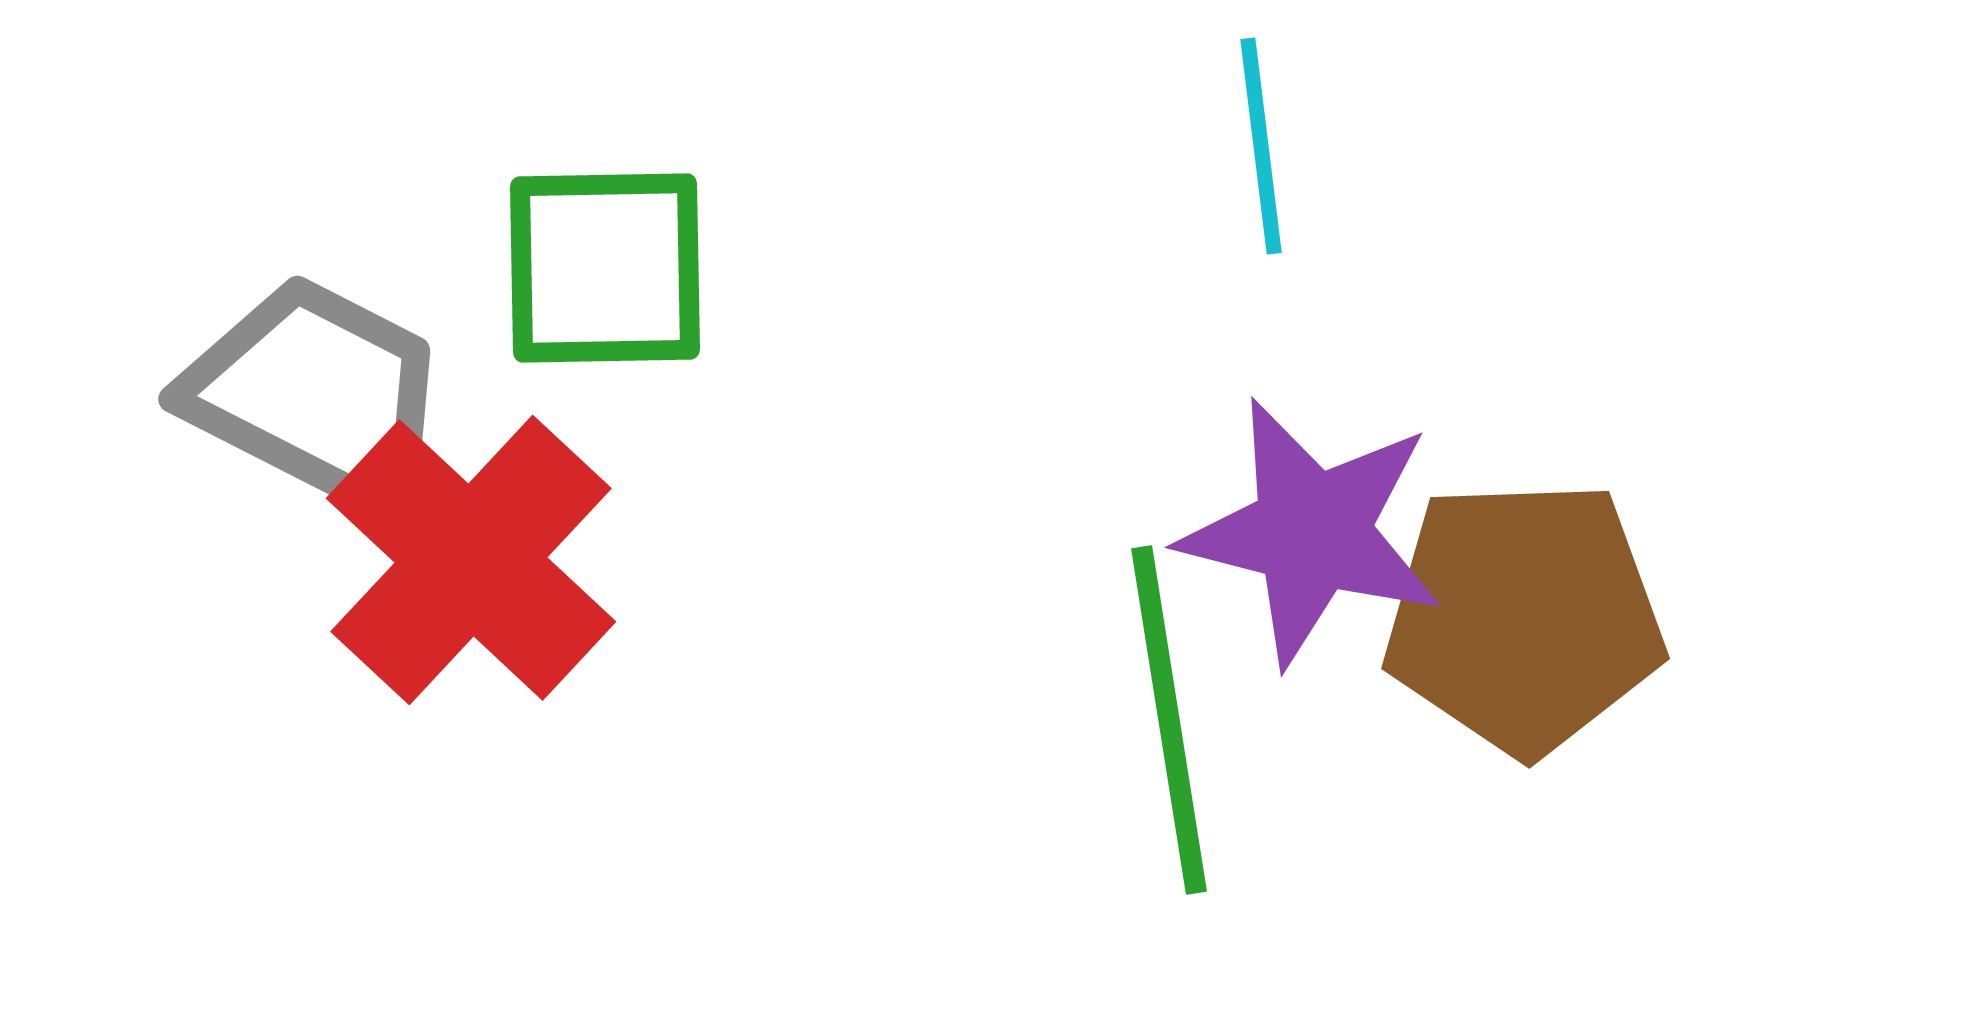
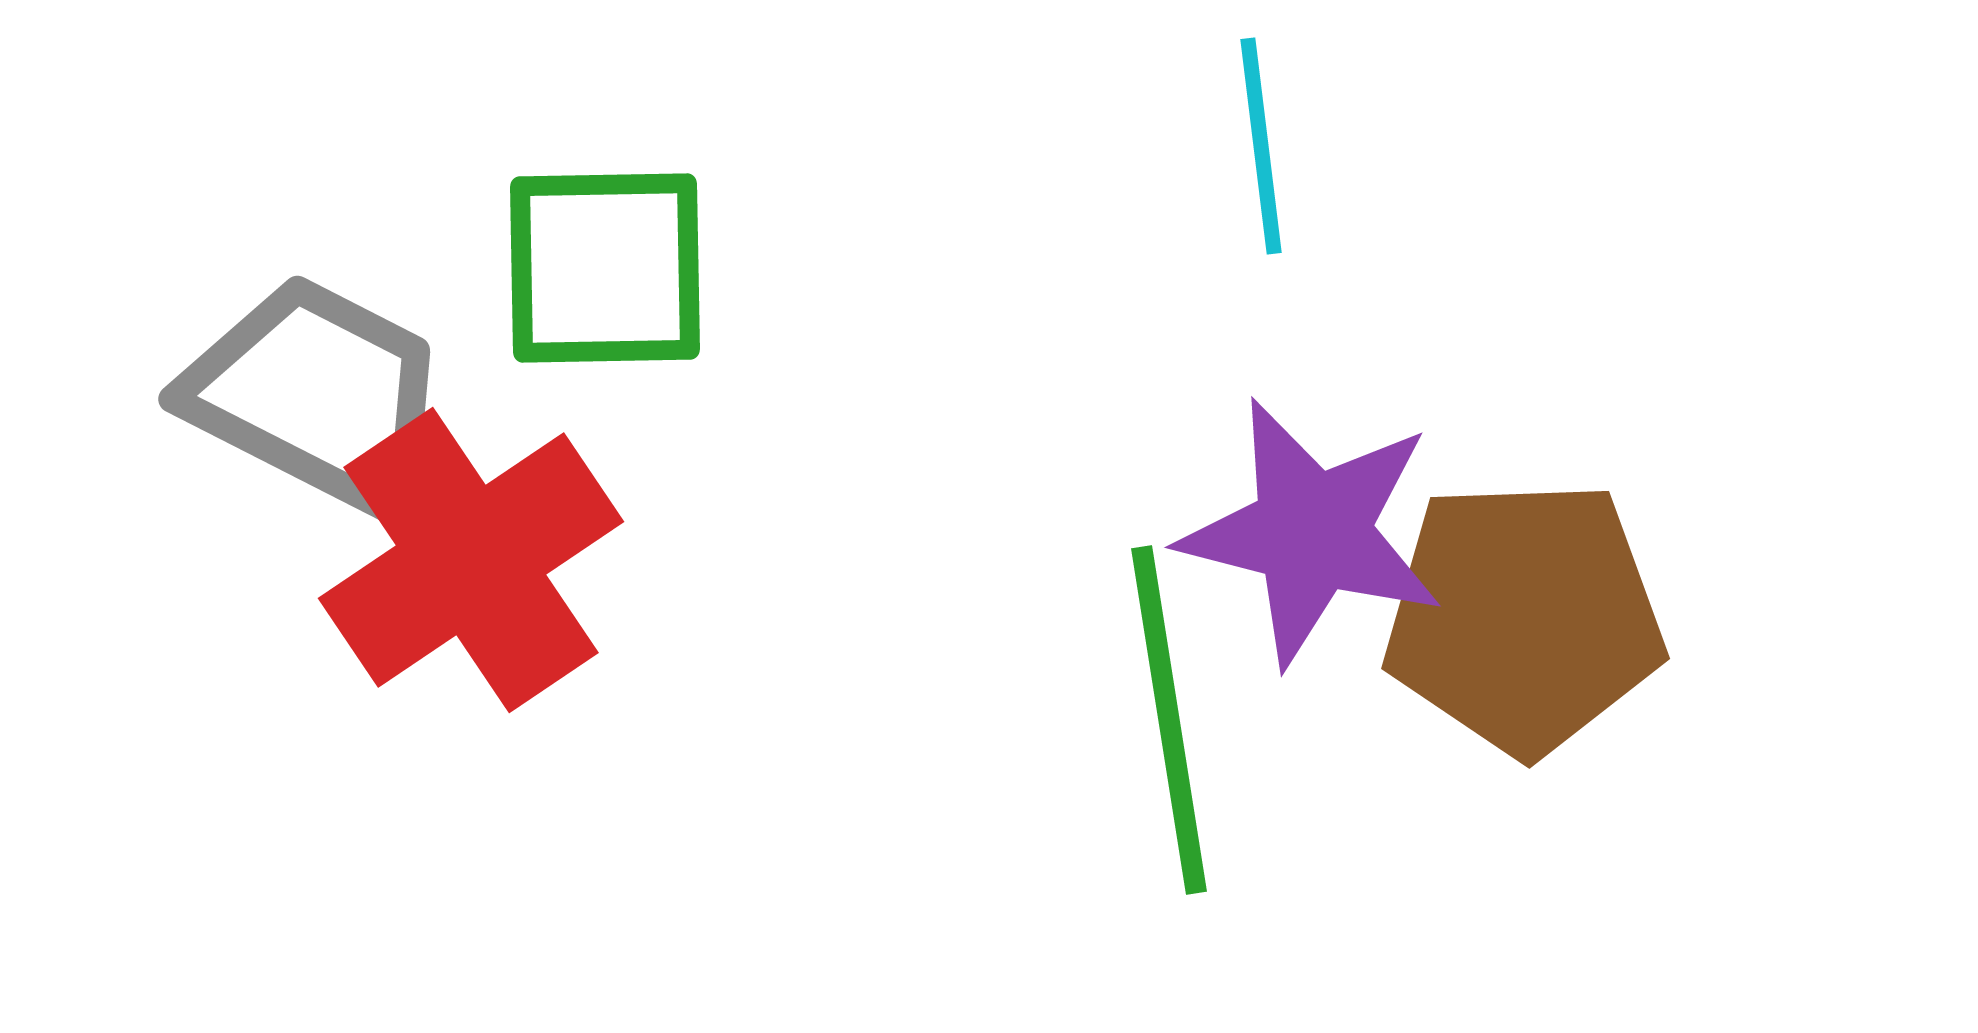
red cross: rotated 13 degrees clockwise
